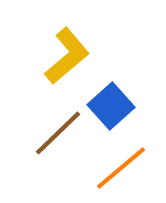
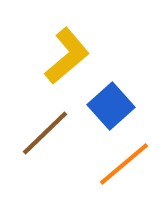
brown line: moved 13 px left
orange line: moved 3 px right, 4 px up
